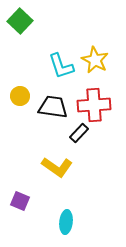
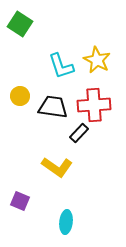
green square: moved 3 px down; rotated 10 degrees counterclockwise
yellow star: moved 2 px right
